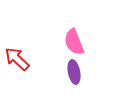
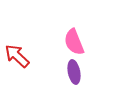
red arrow: moved 3 px up
